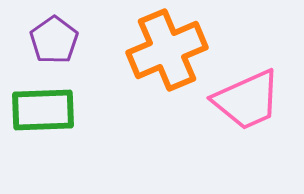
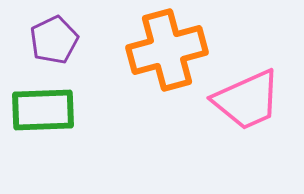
purple pentagon: rotated 9 degrees clockwise
orange cross: rotated 8 degrees clockwise
